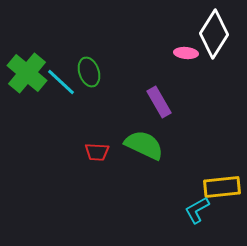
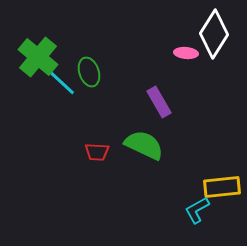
green cross: moved 11 px right, 16 px up
